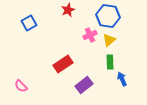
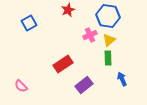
green rectangle: moved 2 px left, 4 px up
